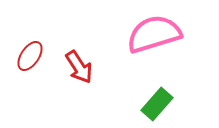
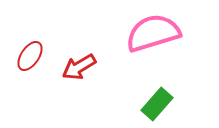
pink semicircle: moved 1 px left, 1 px up
red arrow: rotated 92 degrees clockwise
